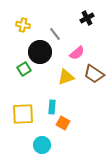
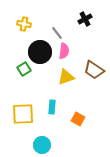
black cross: moved 2 px left, 1 px down
yellow cross: moved 1 px right, 1 px up
gray line: moved 2 px right, 1 px up
pink semicircle: moved 13 px left, 2 px up; rotated 42 degrees counterclockwise
brown trapezoid: moved 4 px up
orange square: moved 15 px right, 4 px up
